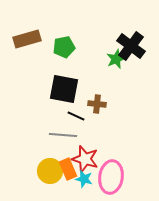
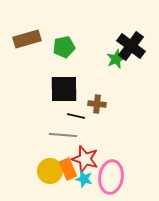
black square: rotated 12 degrees counterclockwise
black line: rotated 12 degrees counterclockwise
